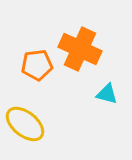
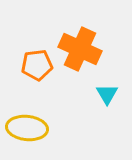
cyan triangle: rotated 45 degrees clockwise
yellow ellipse: moved 2 px right, 4 px down; rotated 33 degrees counterclockwise
